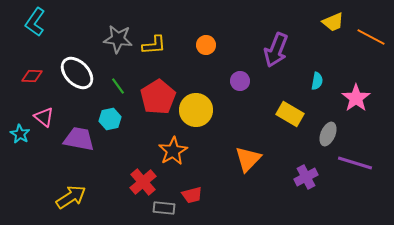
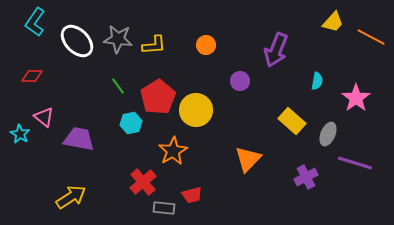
yellow trapezoid: rotated 25 degrees counterclockwise
white ellipse: moved 32 px up
yellow rectangle: moved 2 px right, 7 px down; rotated 12 degrees clockwise
cyan hexagon: moved 21 px right, 4 px down
